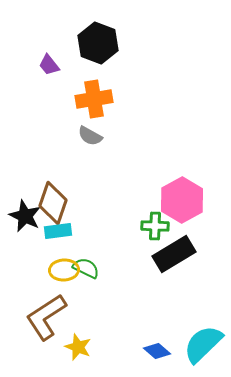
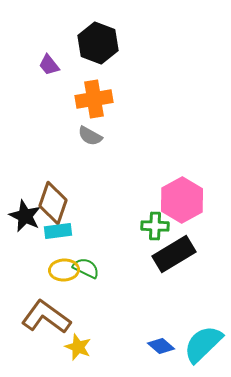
brown L-shape: rotated 69 degrees clockwise
blue diamond: moved 4 px right, 5 px up
